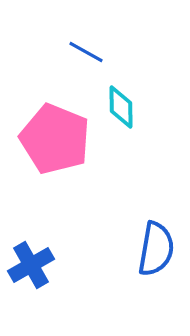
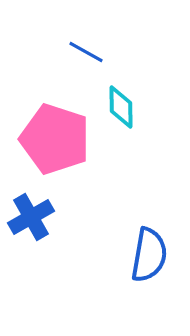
pink pentagon: rotated 4 degrees counterclockwise
blue semicircle: moved 7 px left, 6 px down
blue cross: moved 48 px up
